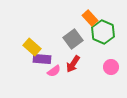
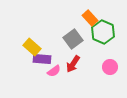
pink circle: moved 1 px left
